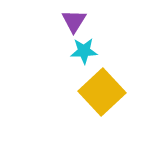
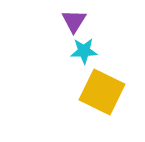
yellow square: rotated 21 degrees counterclockwise
